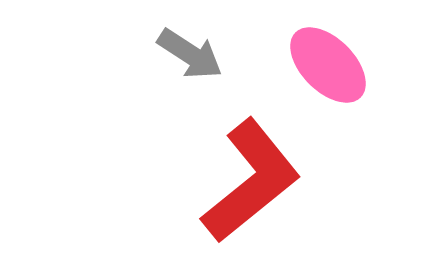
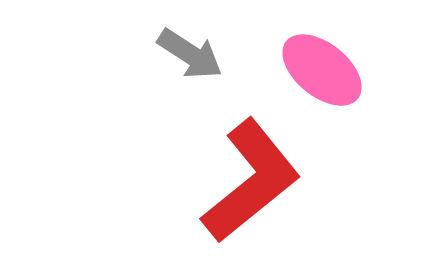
pink ellipse: moved 6 px left, 5 px down; rotated 6 degrees counterclockwise
